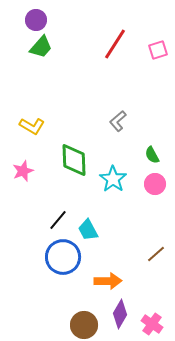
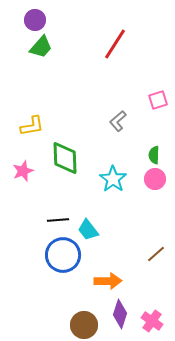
purple circle: moved 1 px left
pink square: moved 50 px down
yellow L-shape: rotated 40 degrees counterclockwise
green semicircle: moved 2 px right; rotated 30 degrees clockwise
green diamond: moved 9 px left, 2 px up
pink circle: moved 5 px up
black line: rotated 45 degrees clockwise
cyan trapezoid: rotated 10 degrees counterclockwise
blue circle: moved 2 px up
purple diamond: rotated 12 degrees counterclockwise
pink cross: moved 3 px up
